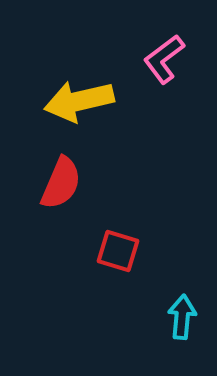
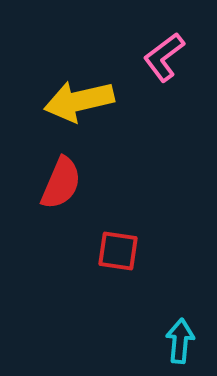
pink L-shape: moved 2 px up
red square: rotated 9 degrees counterclockwise
cyan arrow: moved 2 px left, 24 px down
